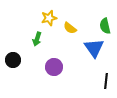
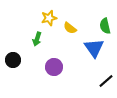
black line: rotated 42 degrees clockwise
